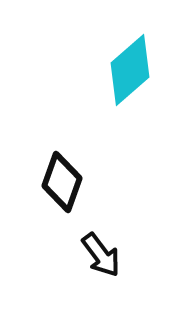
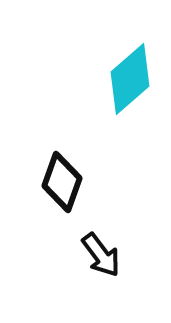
cyan diamond: moved 9 px down
